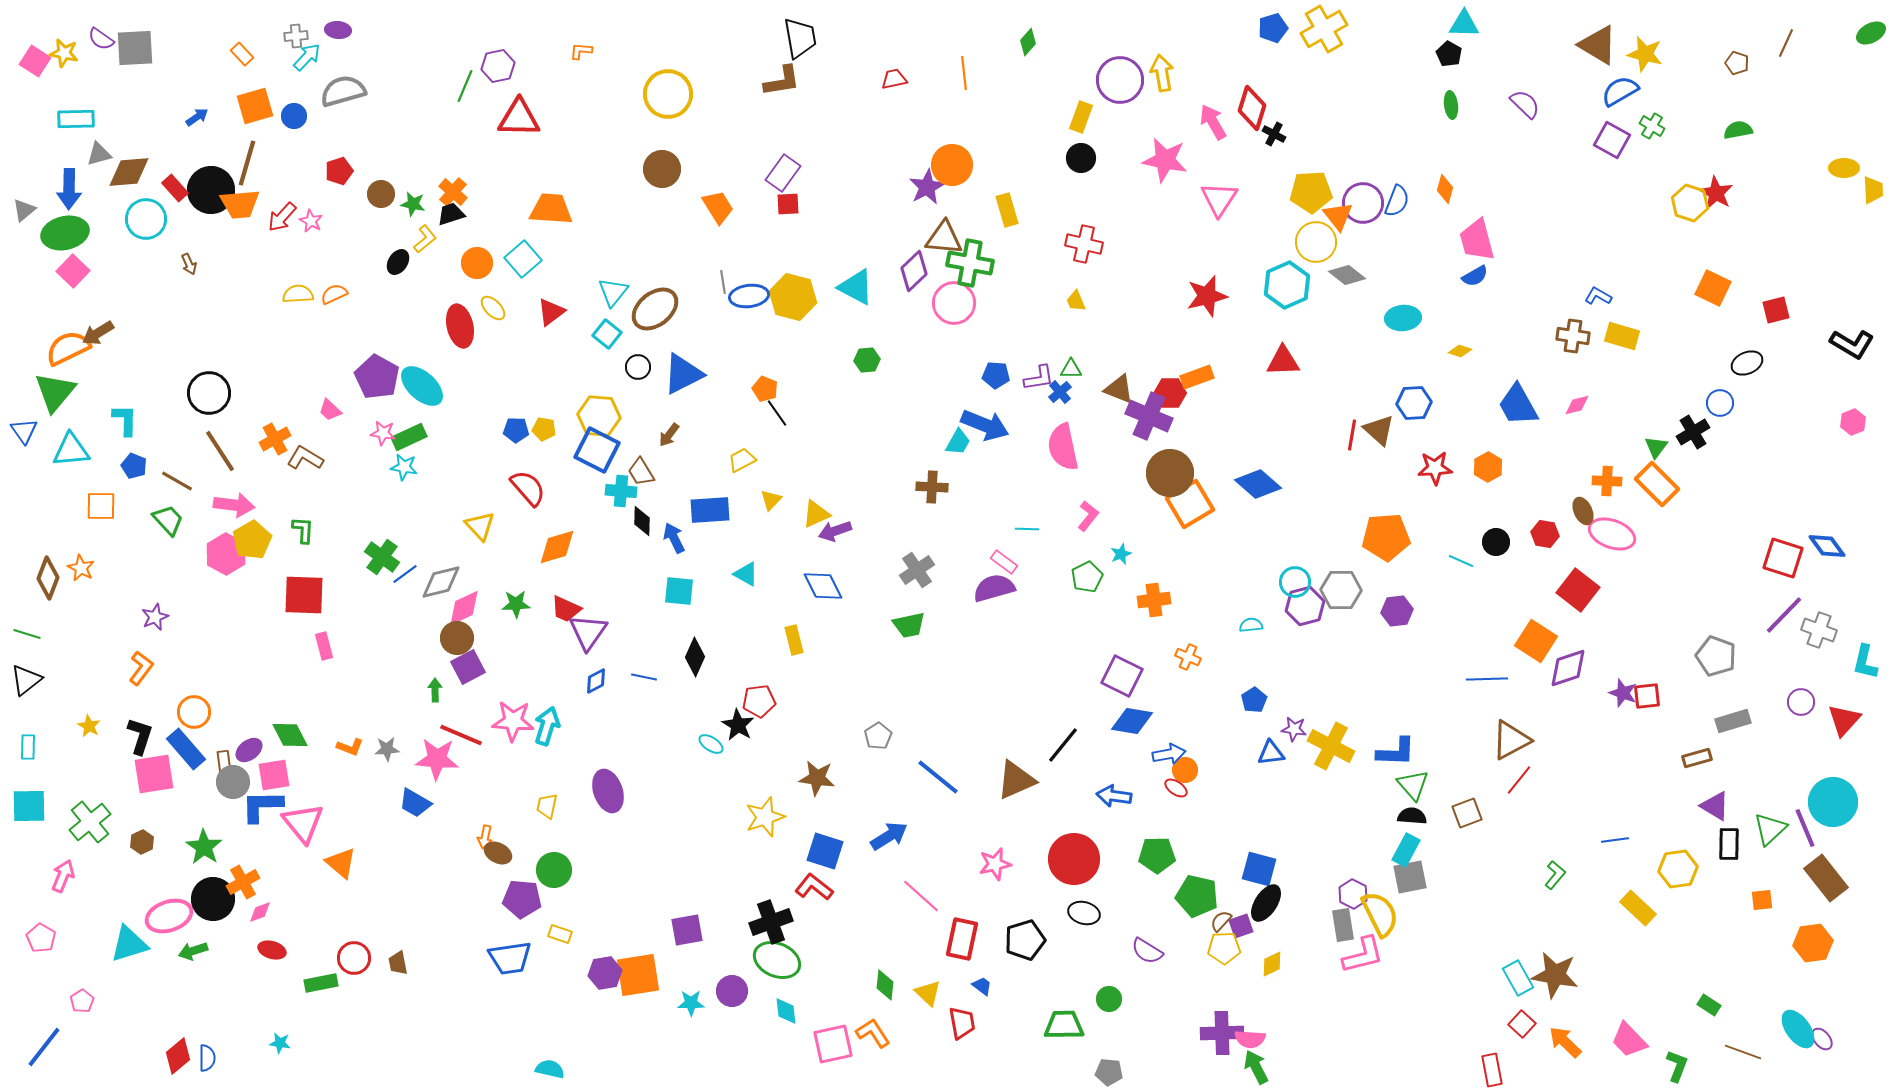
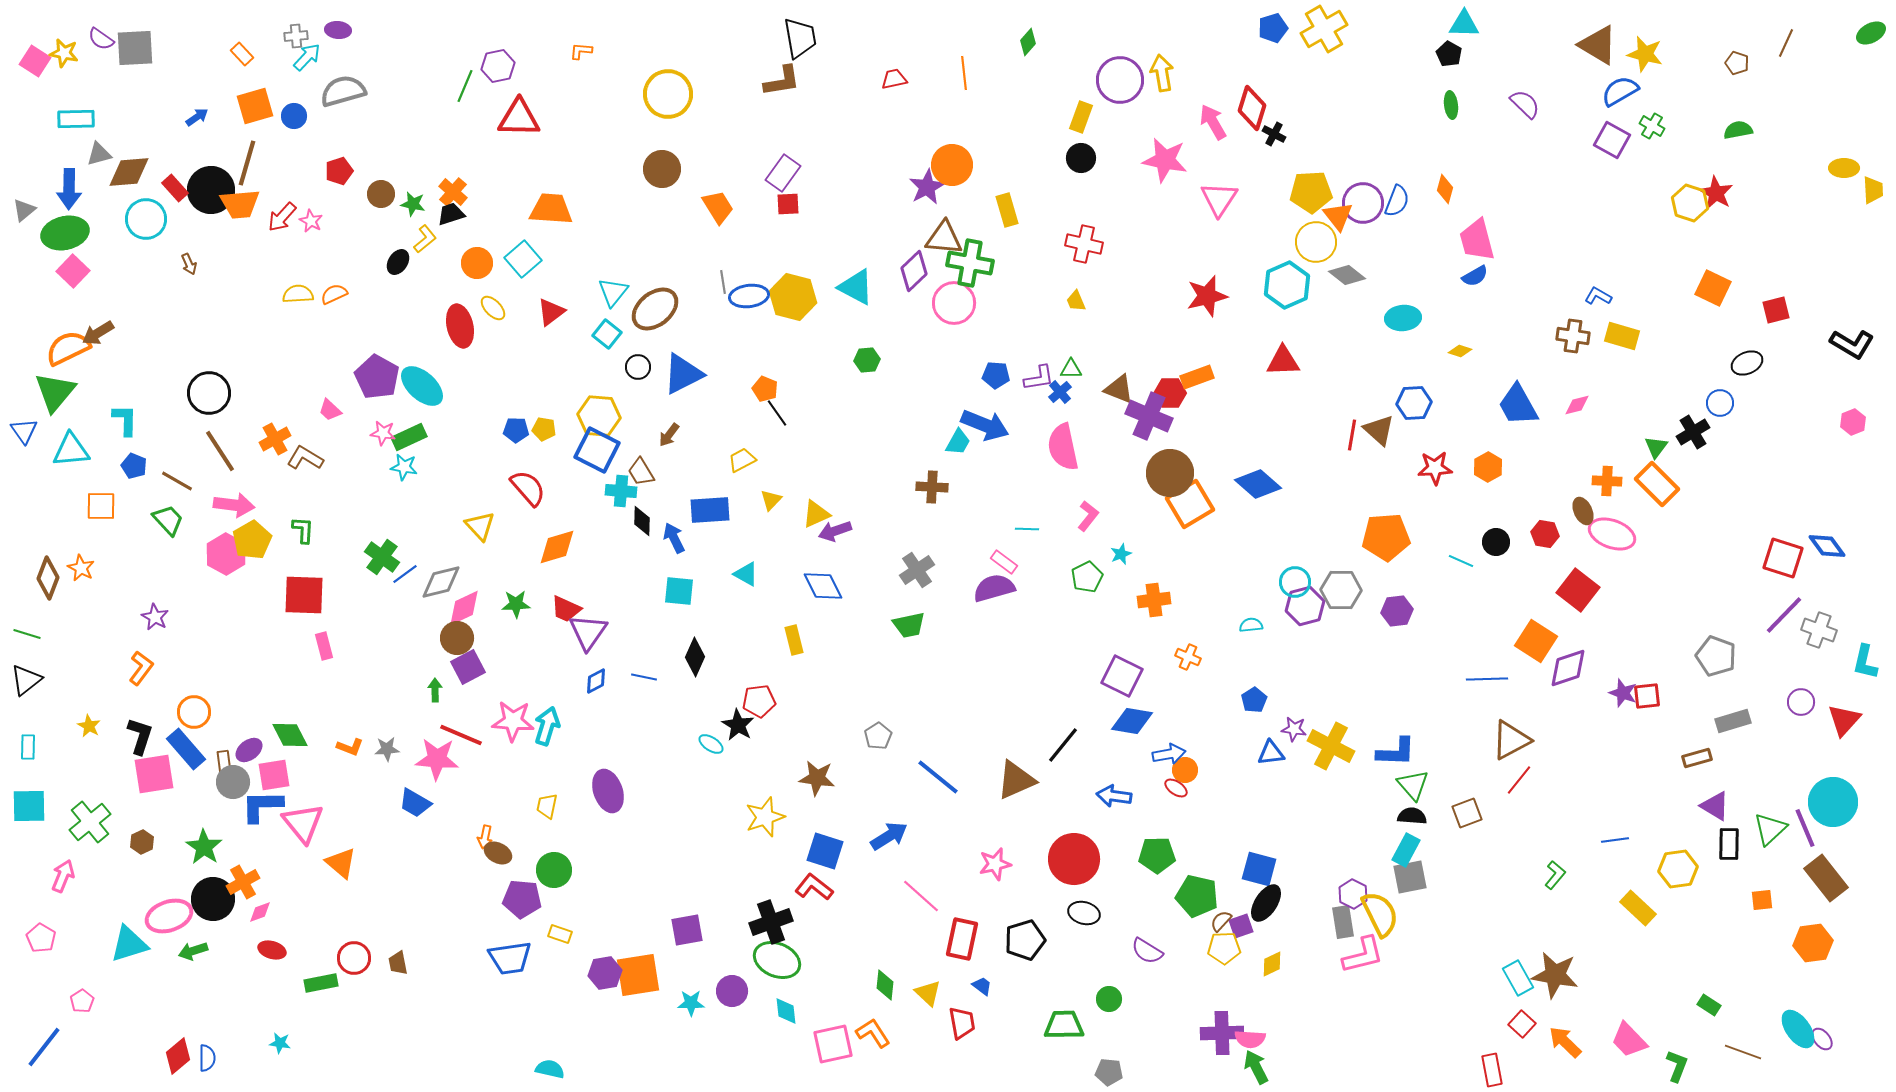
purple star at (155, 617): rotated 20 degrees counterclockwise
gray rectangle at (1343, 925): moved 3 px up
